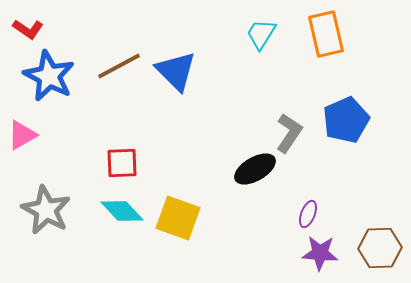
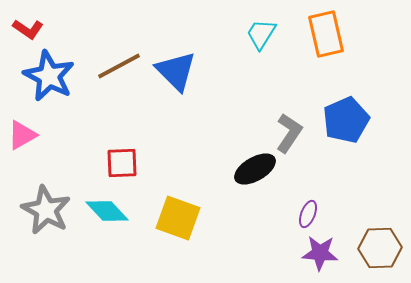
cyan diamond: moved 15 px left
